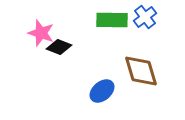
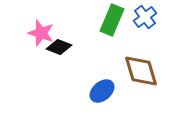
green rectangle: rotated 68 degrees counterclockwise
